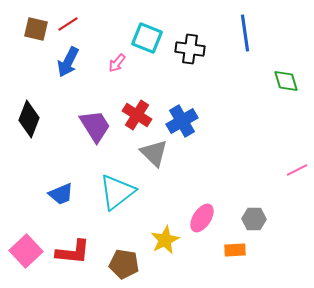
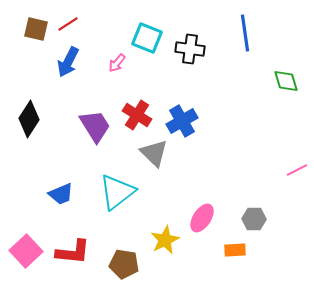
black diamond: rotated 12 degrees clockwise
